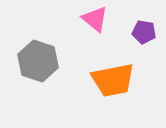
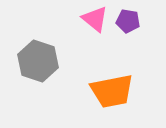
purple pentagon: moved 16 px left, 11 px up
orange trapezoid: moved 1 px left, 11 px down
